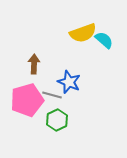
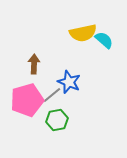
yellow semicircle: rotated 8 degrees clockwise
gray line: rotated 54 degrees counterclockwise
green hexagon: rotated 15 degrees clockwise
